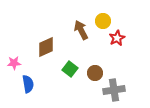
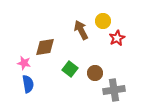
brown diamond: moved 1 px left; rotated 15 degrees clockwise
pink star: moved 10 px right; rotated 16 degrees clockwise
